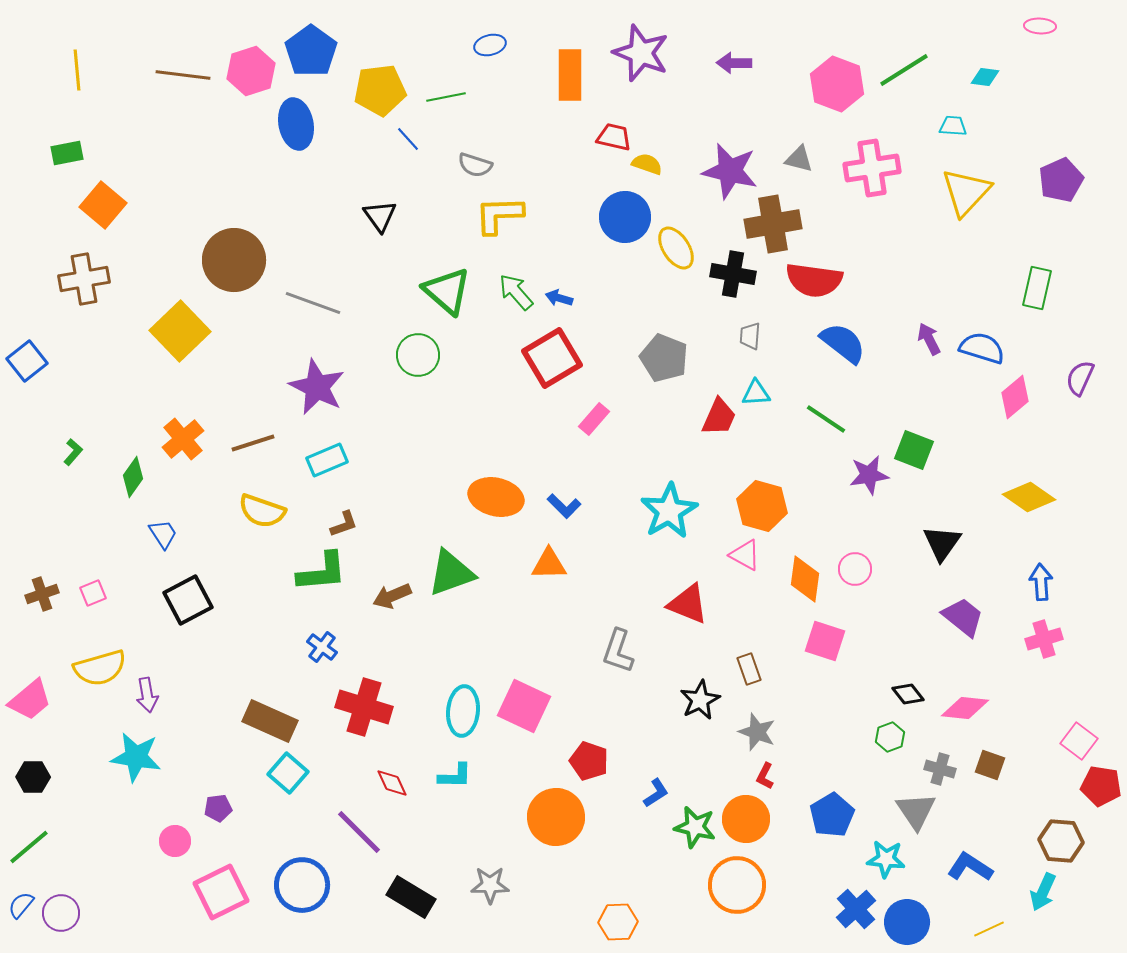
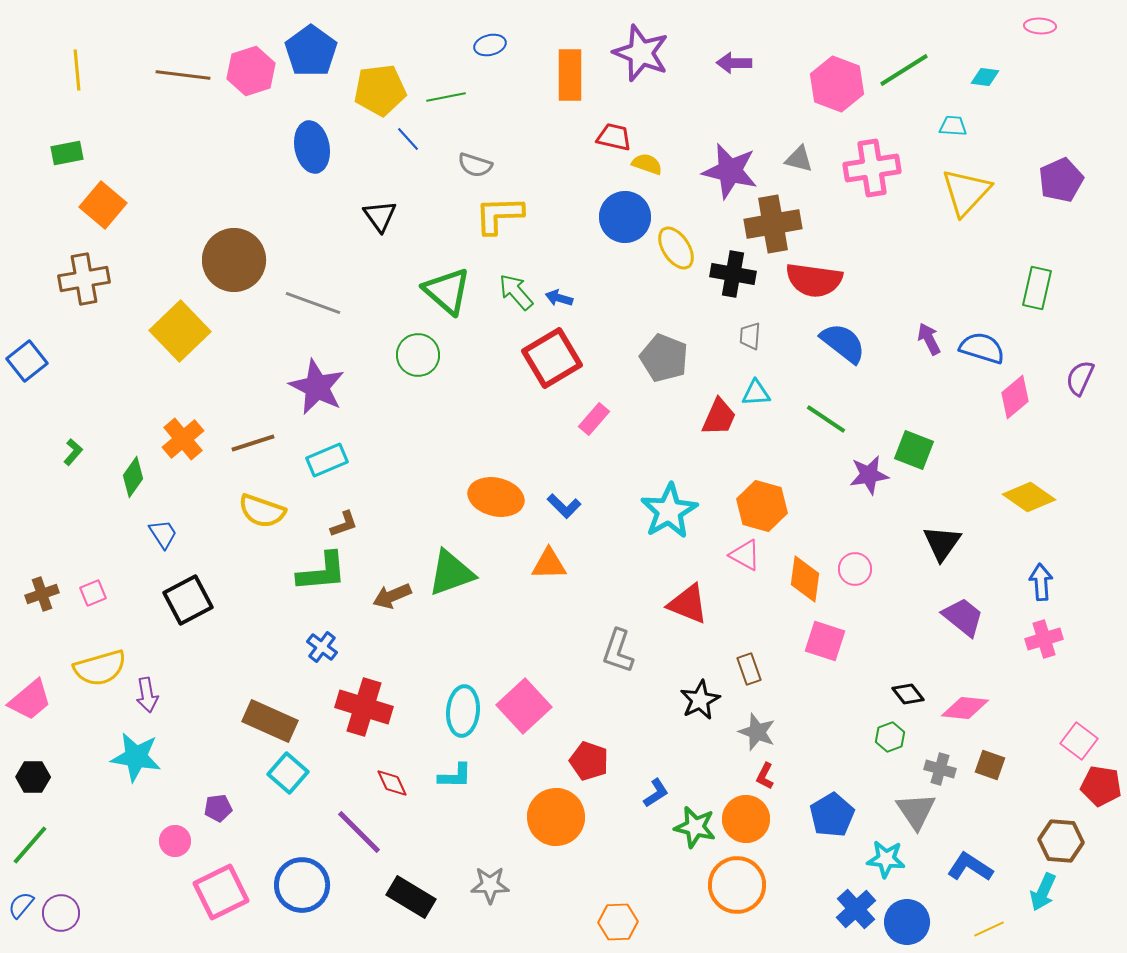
blue ellipse at (296, 124): moved 16 px right, 23 px down
pink square at (524, 706): rotated 22 degrees clockwise
green line at (29, 847): moved 1 px right, 2 px up; rotated 9 degrees counterclockwise
